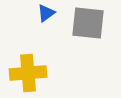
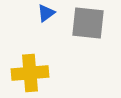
yellow cross: moved 2 px right
